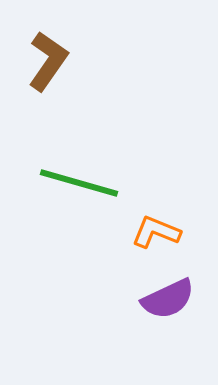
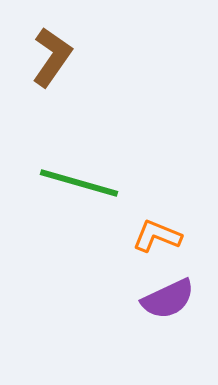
brown L-shape: moved 4 px right, 4 px up
orange L-shape: moved 1 px right, 4 px down
